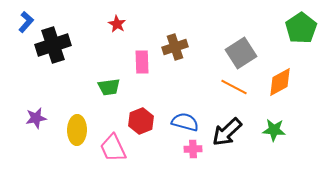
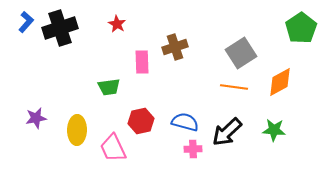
black cross: moved 7 px right, 17 px up
orange line: rotated 20 degrees counterclockwise
red hexagon: rotated 10 degrees clockwise
